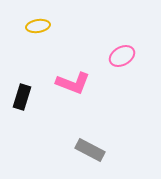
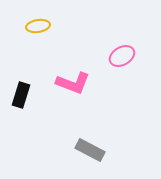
black rectangle: moved 1 px left, 2 px up
